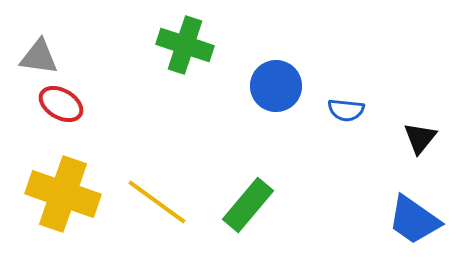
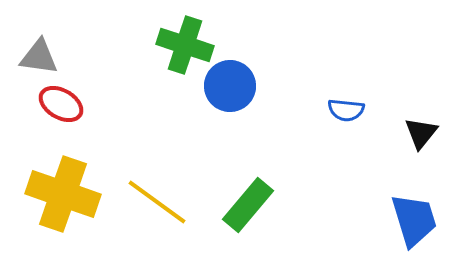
blue circle: moved 46 px left
black triangle: moved 1 px right, 5 px up
blue trapezoid: rotated 142 degrees counterclockwise
